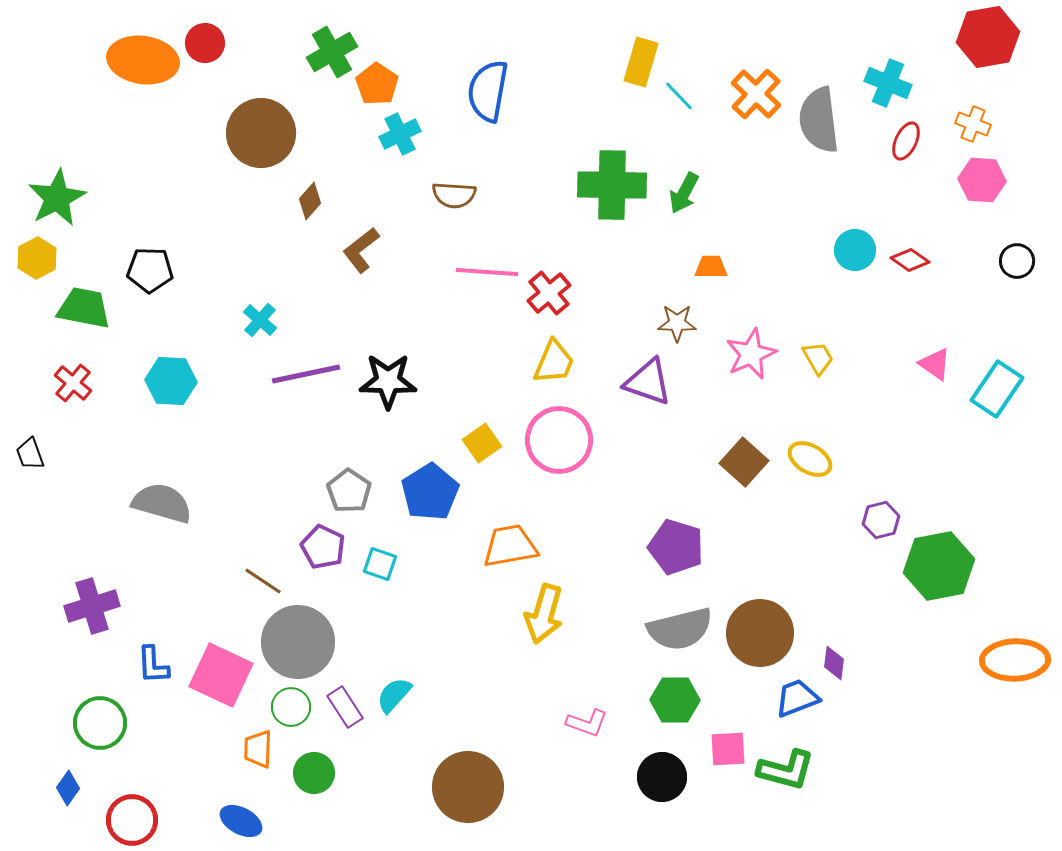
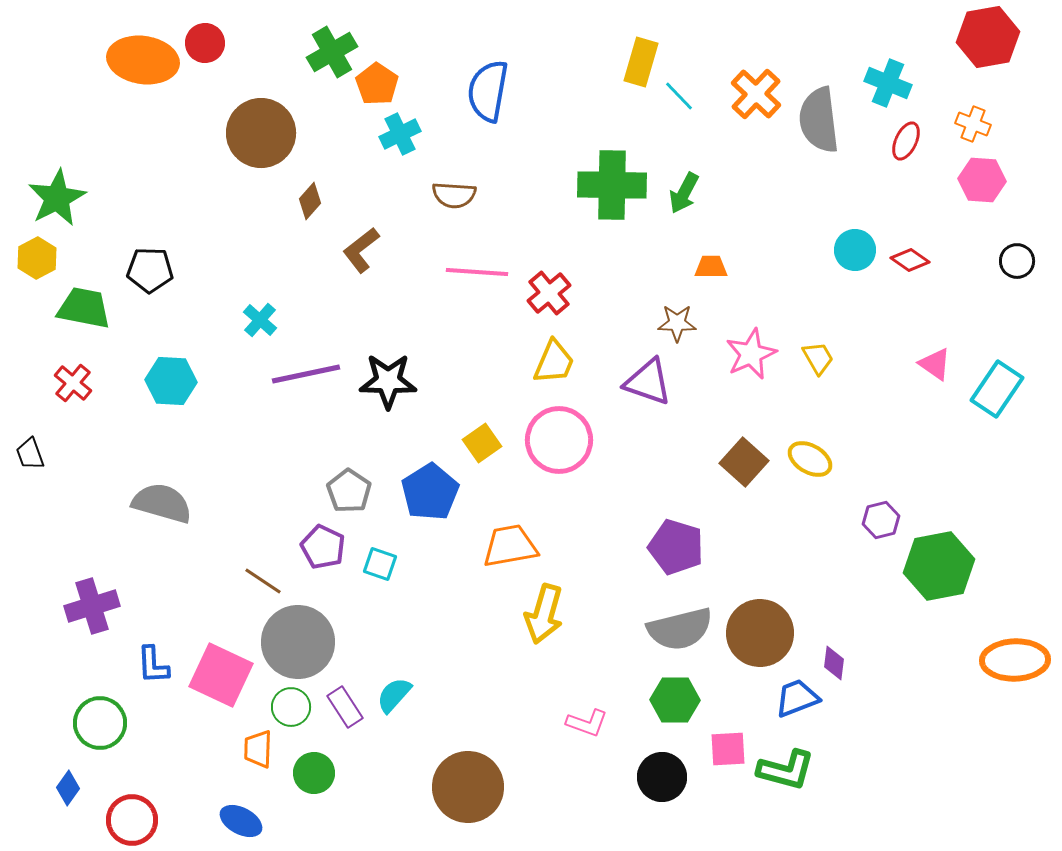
pink line at (487, 272): moved 10 px left
